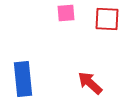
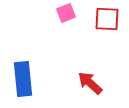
pink square: rotated 18 degrees counterclockwise
